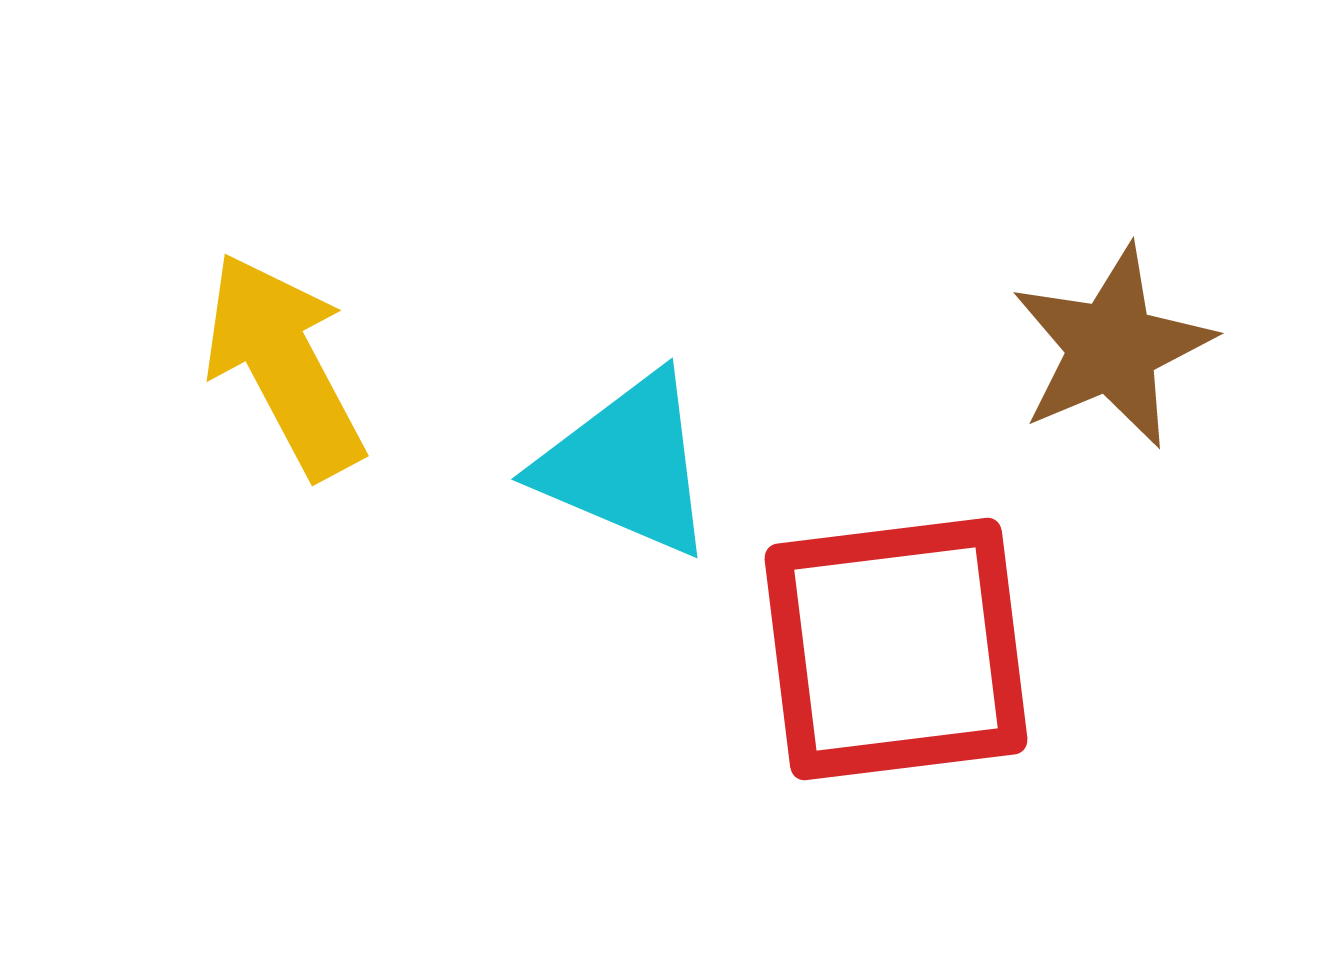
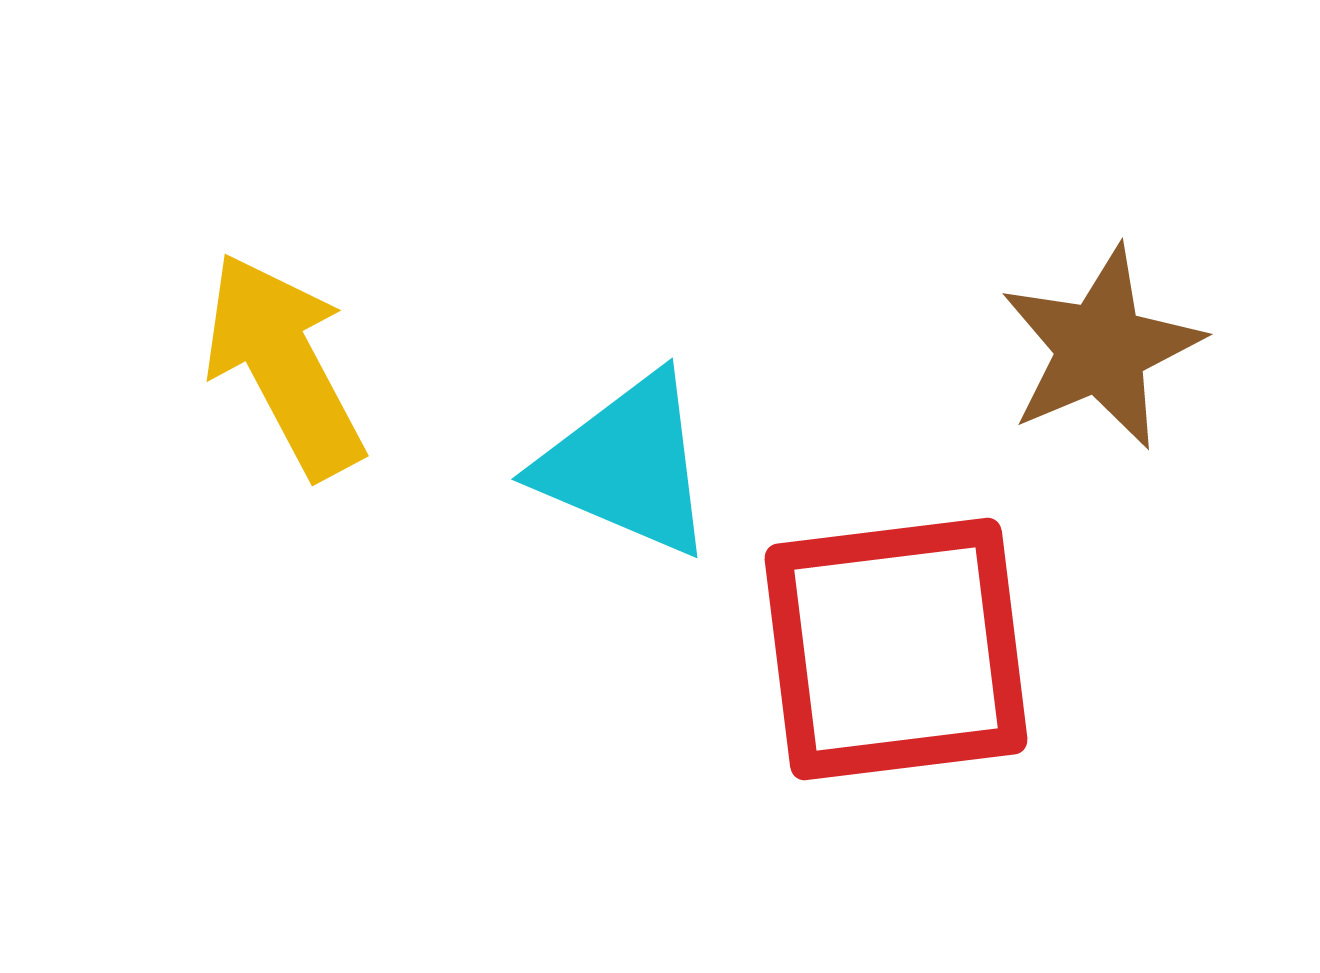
brown star: moved 11 px left, 1 px down
